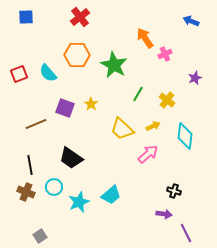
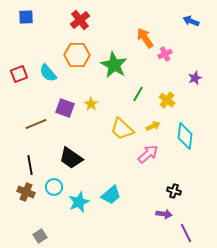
red cross: moved 3 px down
